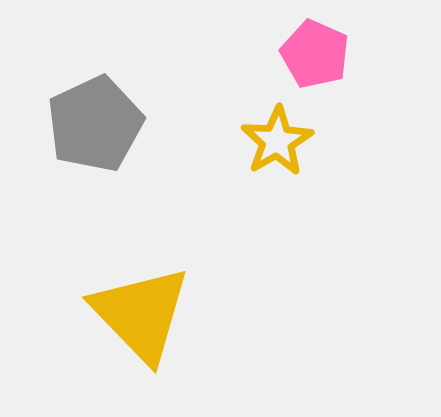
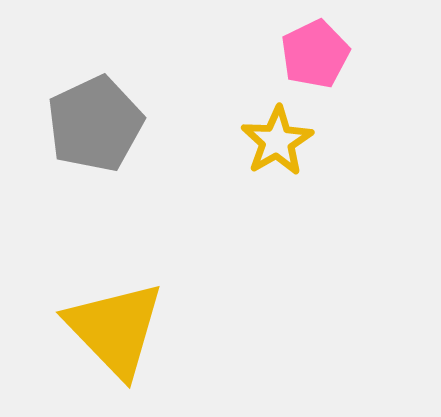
pink pentagon: rotated 22 degrees clockwise
yellow triangle: moved 26 px left, 15 px down
